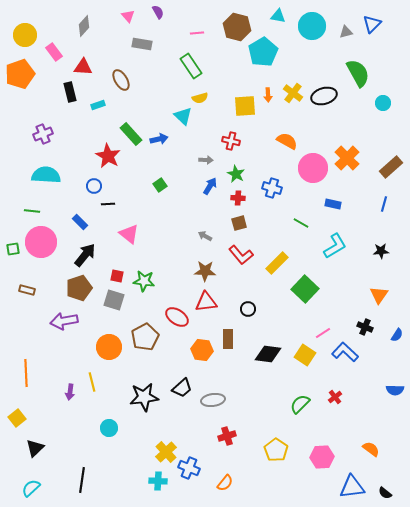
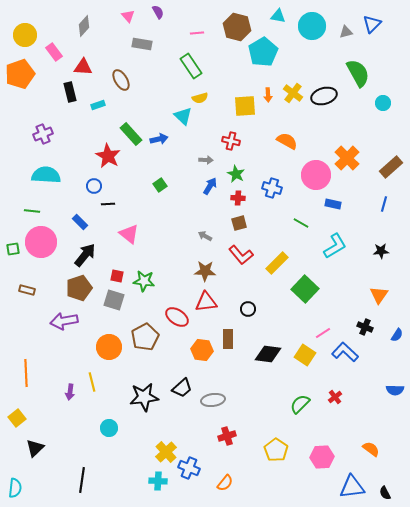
pink circle at (313, 168): moved 3 px right, 7 px down
cyan semicircle at (31, 488): moved 16 px left; rotated 138 degrees clockwise
black semicircle at (385, 493): rotated 24 degrees clockwise
